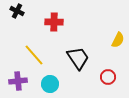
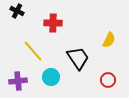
red cross: moved 1 px left, 1 px down
yellow semicircle: moved 9 px left
yellow line: moved 1 px left, 4 px up
red circle: moved 3 px down
cyan circle: moved 1 px right, 7 px up
